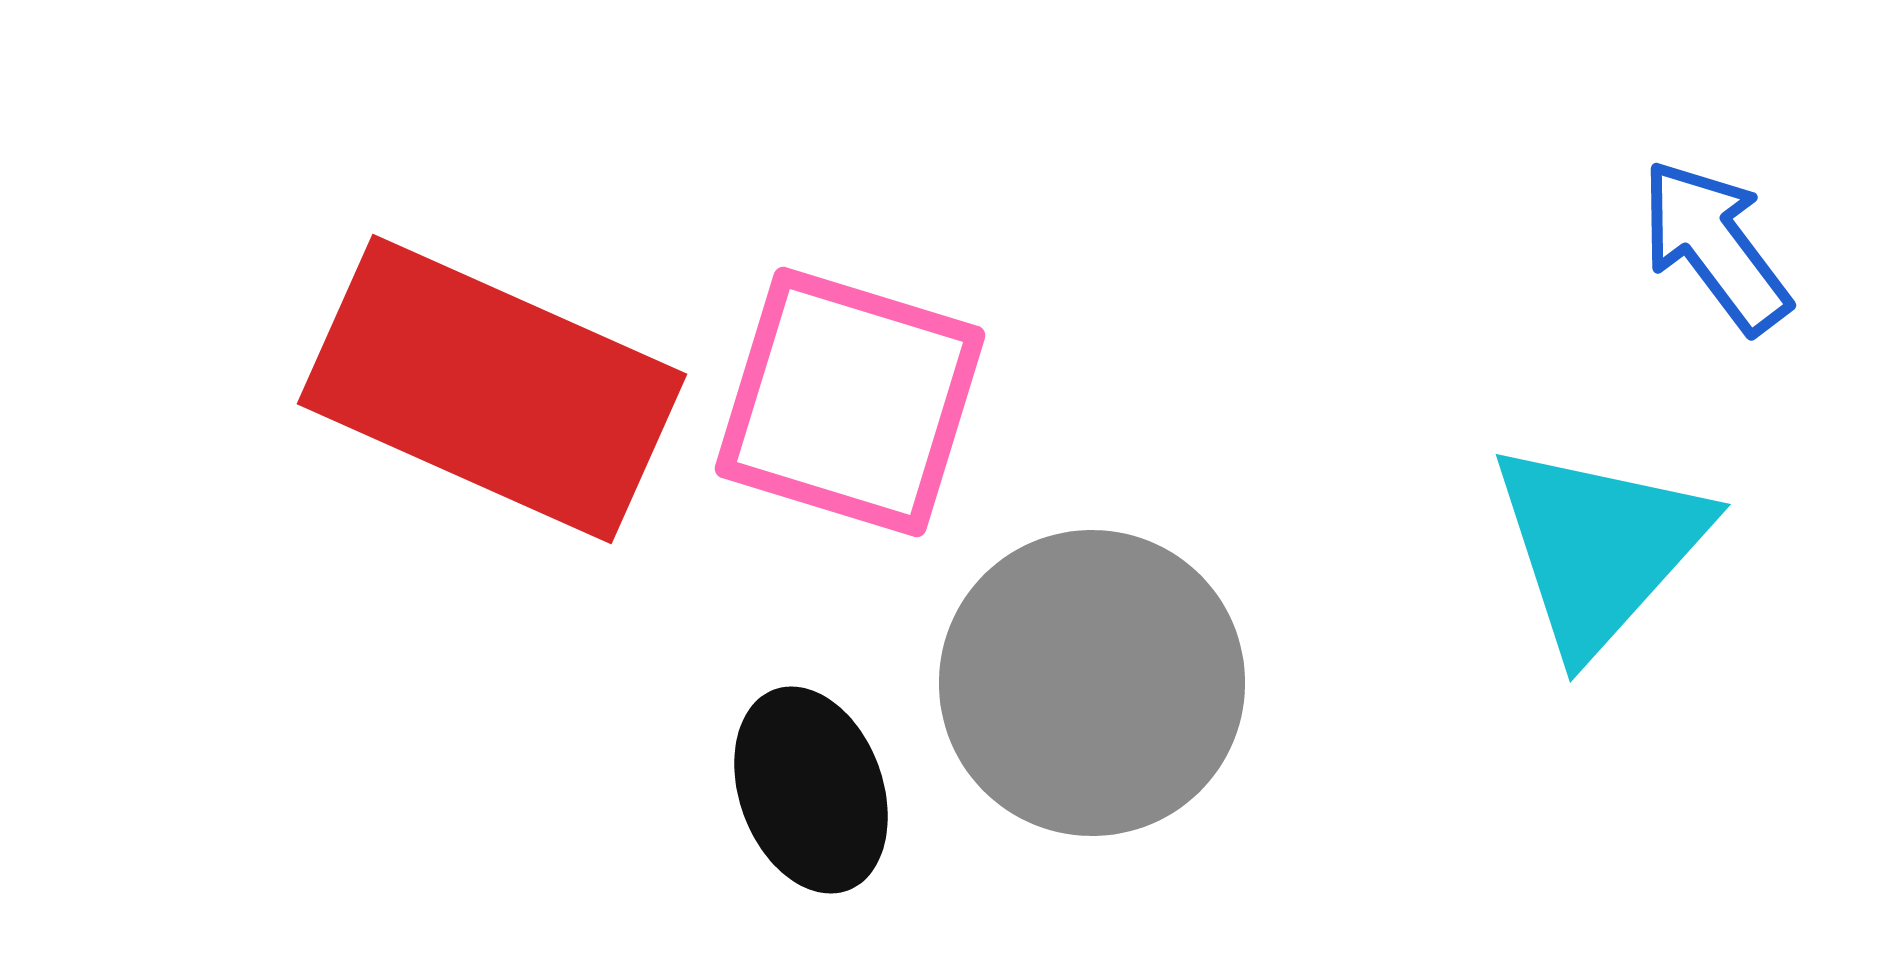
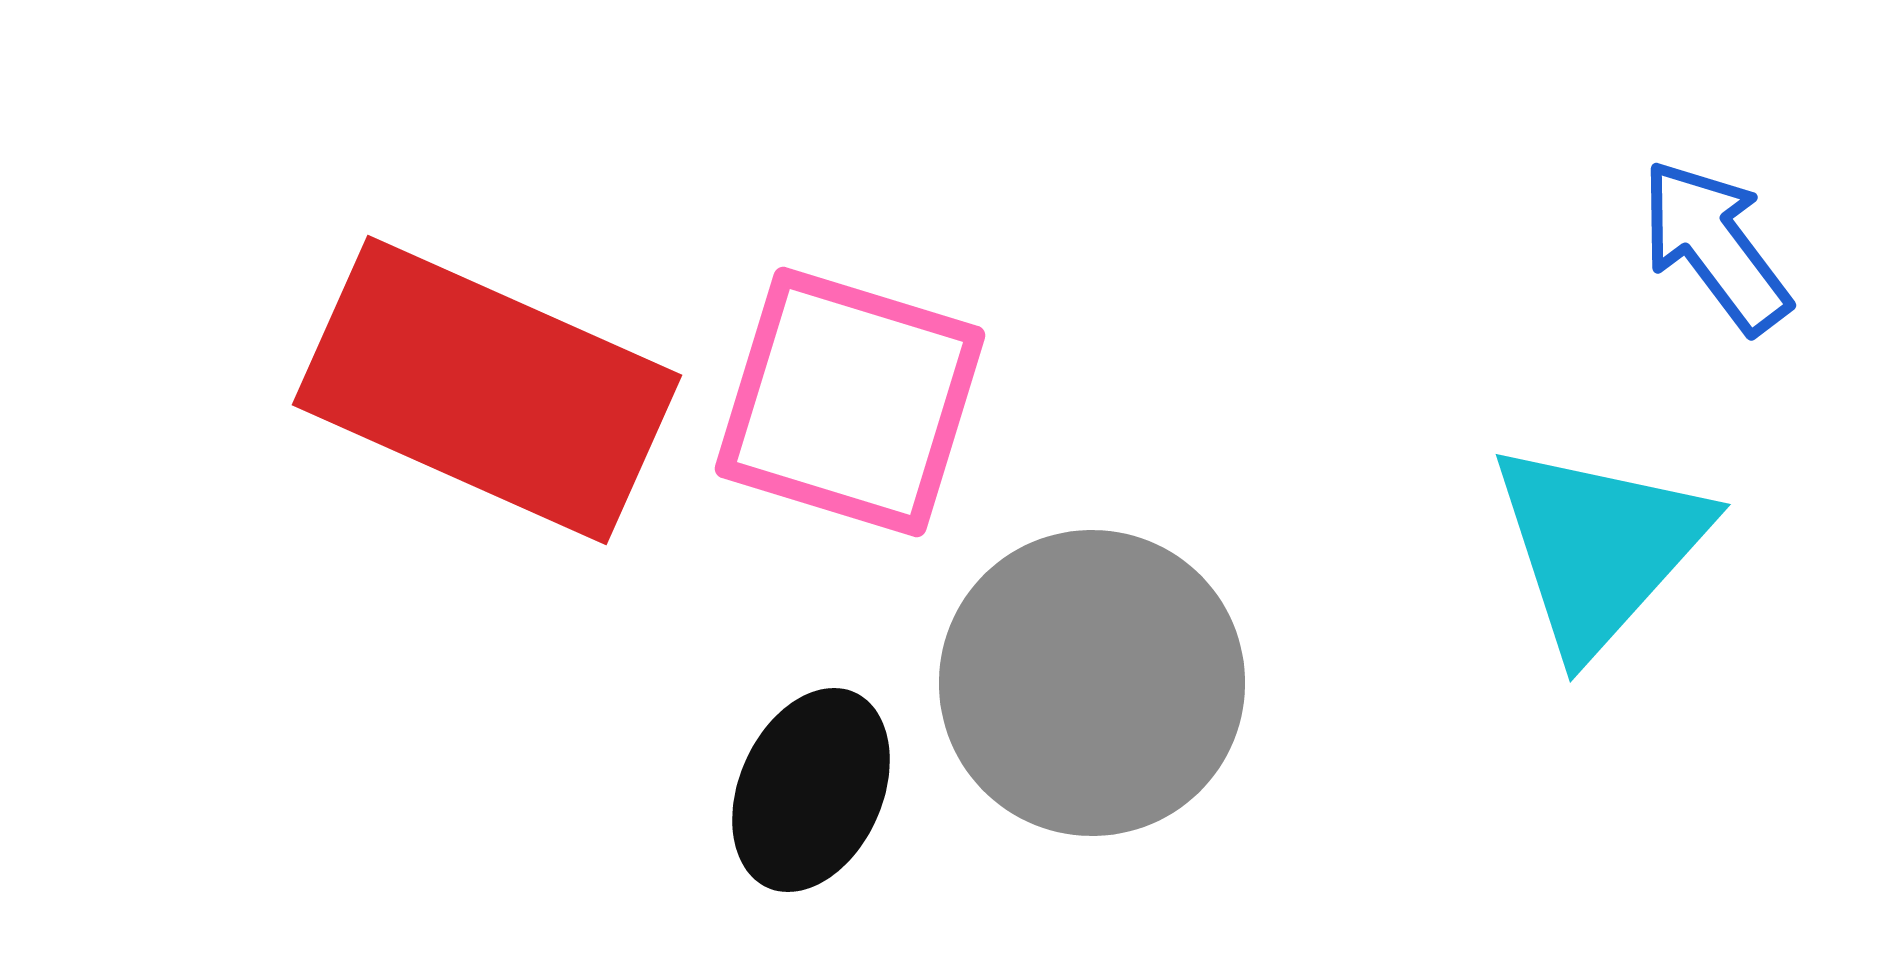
red rectangle: moved 5 px left, 1 px down
black ellipse: rotated 44 degrees clockwise
